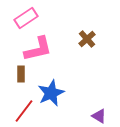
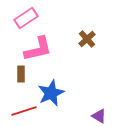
red line: rotated 35 degrees clockwise
